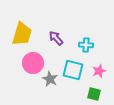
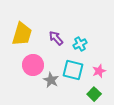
cyan cross: moved 6 px left, 1 px up; rotated 32 degrees counterclockwise
pink circle: moved 2 px down
gray star: moved 1 px right, 1 px down
green square: rotated 32 degrees clockwise
